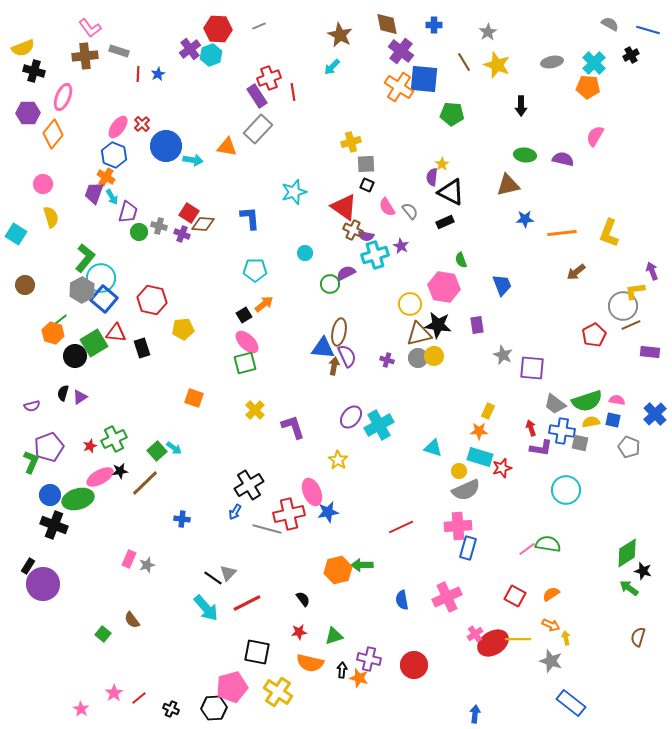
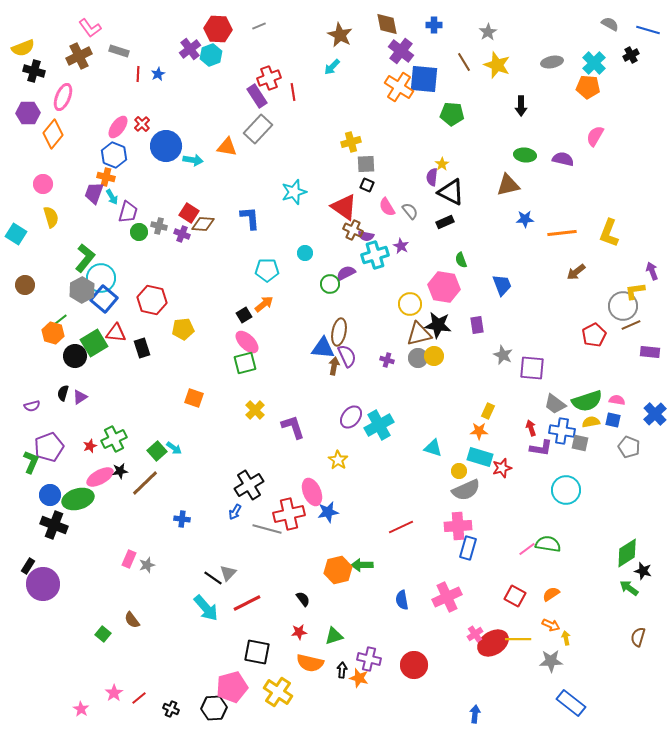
brown cross at (85, 56): moved 6 px left; rotated 20 degrees counterclockwise
orange cross at (106, 177): rotated 18 degrees counterclockwise
cyan pentagon at (255, 270): moved 12 px right
gray star at (551, 661): rotated 20 degrees counterclockwise
